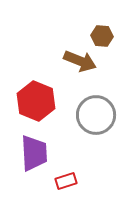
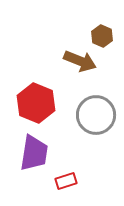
brown hexagon: rotated 20 degrees clockwise
red hexagon: moved 2 px down
purple trapezoid: rotated 12 degrees clockwise
